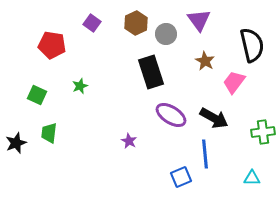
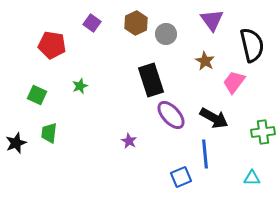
purple triangle: moved 13 px right
black rectangle: moved 8 px down
purple ellipse: rotated 16 degrees clockwise
